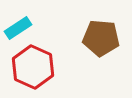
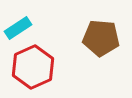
red hexagon: rotated 12 degrees clockwise
